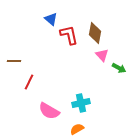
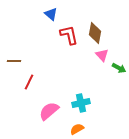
blue triangle: moved 5 px up
pink semicircle: rotated 110 degrees clockwise
